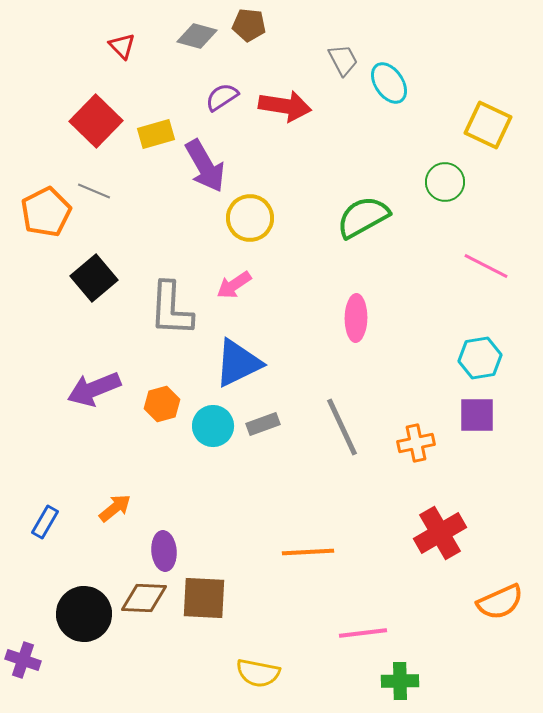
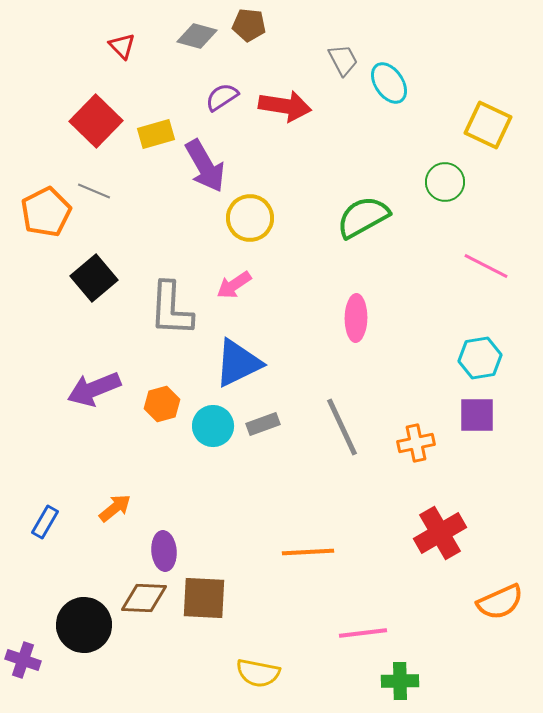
black circle at (84, 614): moved 11 px down
